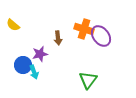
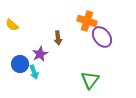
yellow semicircle: moved 1 px left
orange cross: moved 3 px right, 8 px up
purple ellipse: moved 1 px right, 1 px down
purple star: rotated 14 degrees counterclockwise
blue circle: moved 3 px left, 1 px up
green triangle: moved 2 px right
